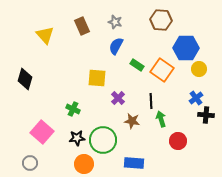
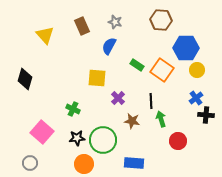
blue semicircle: moved 7 px left
yellow circle: moved 2 px left, 1 px down
